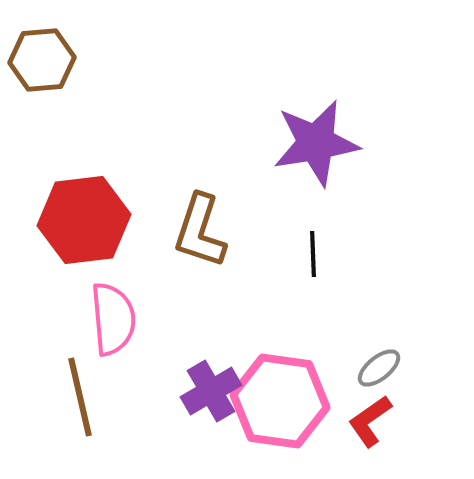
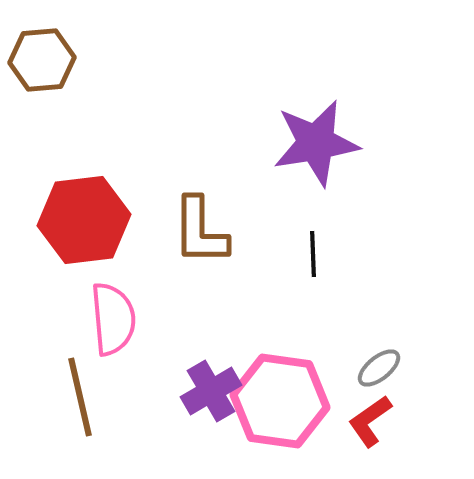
brown L-shape: rotated 18 degrees counterclockwise
